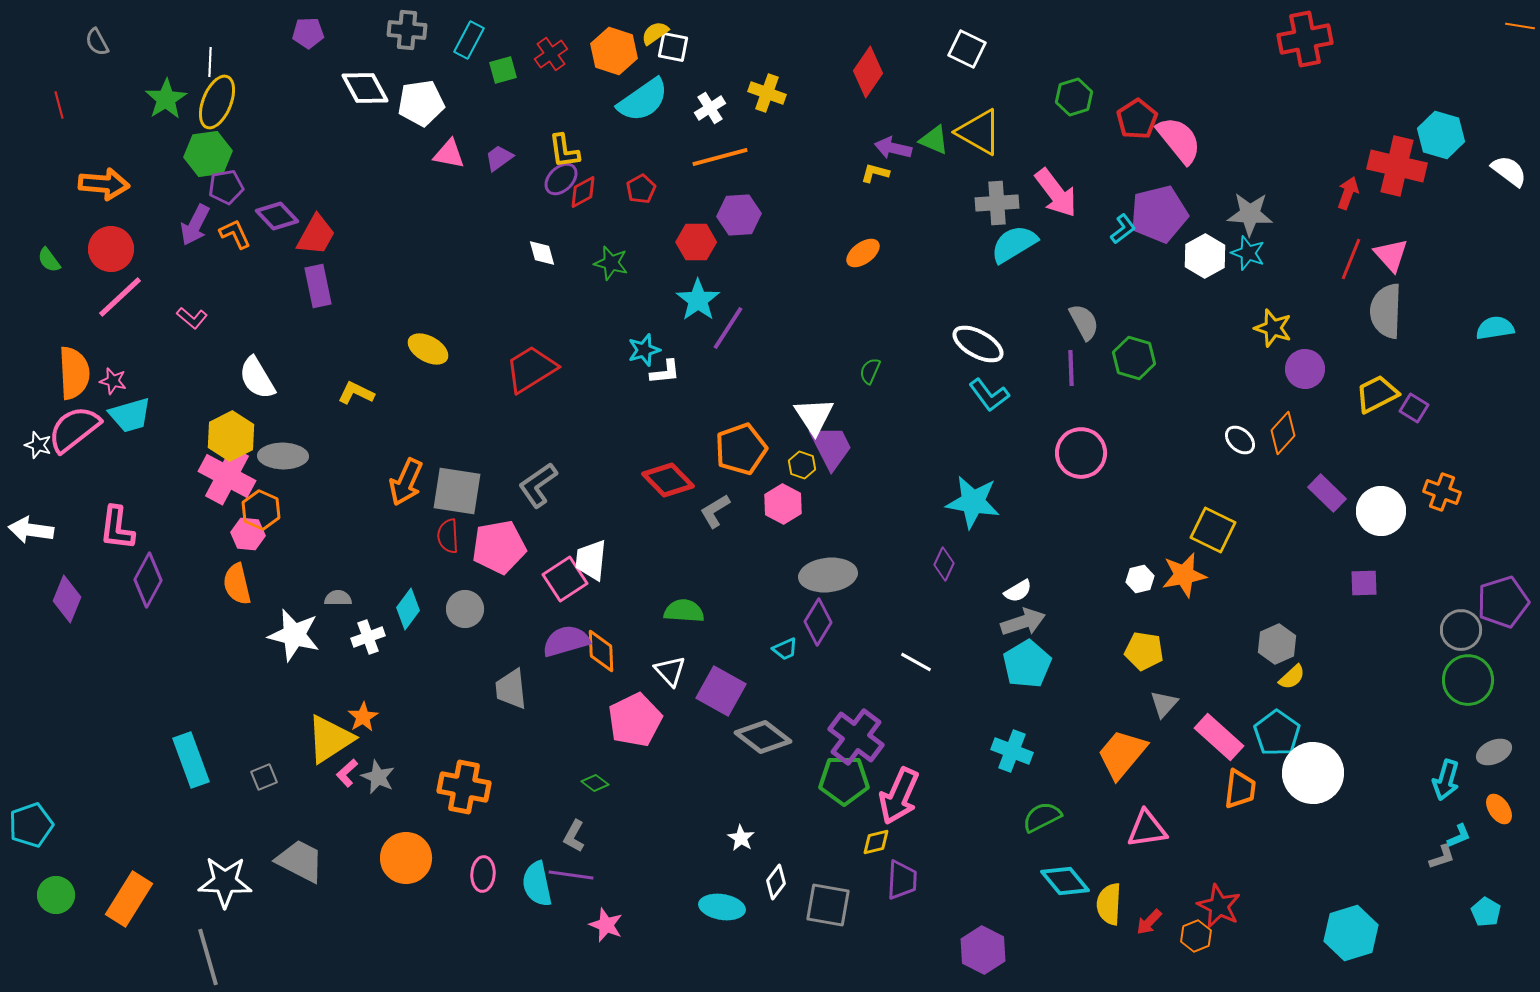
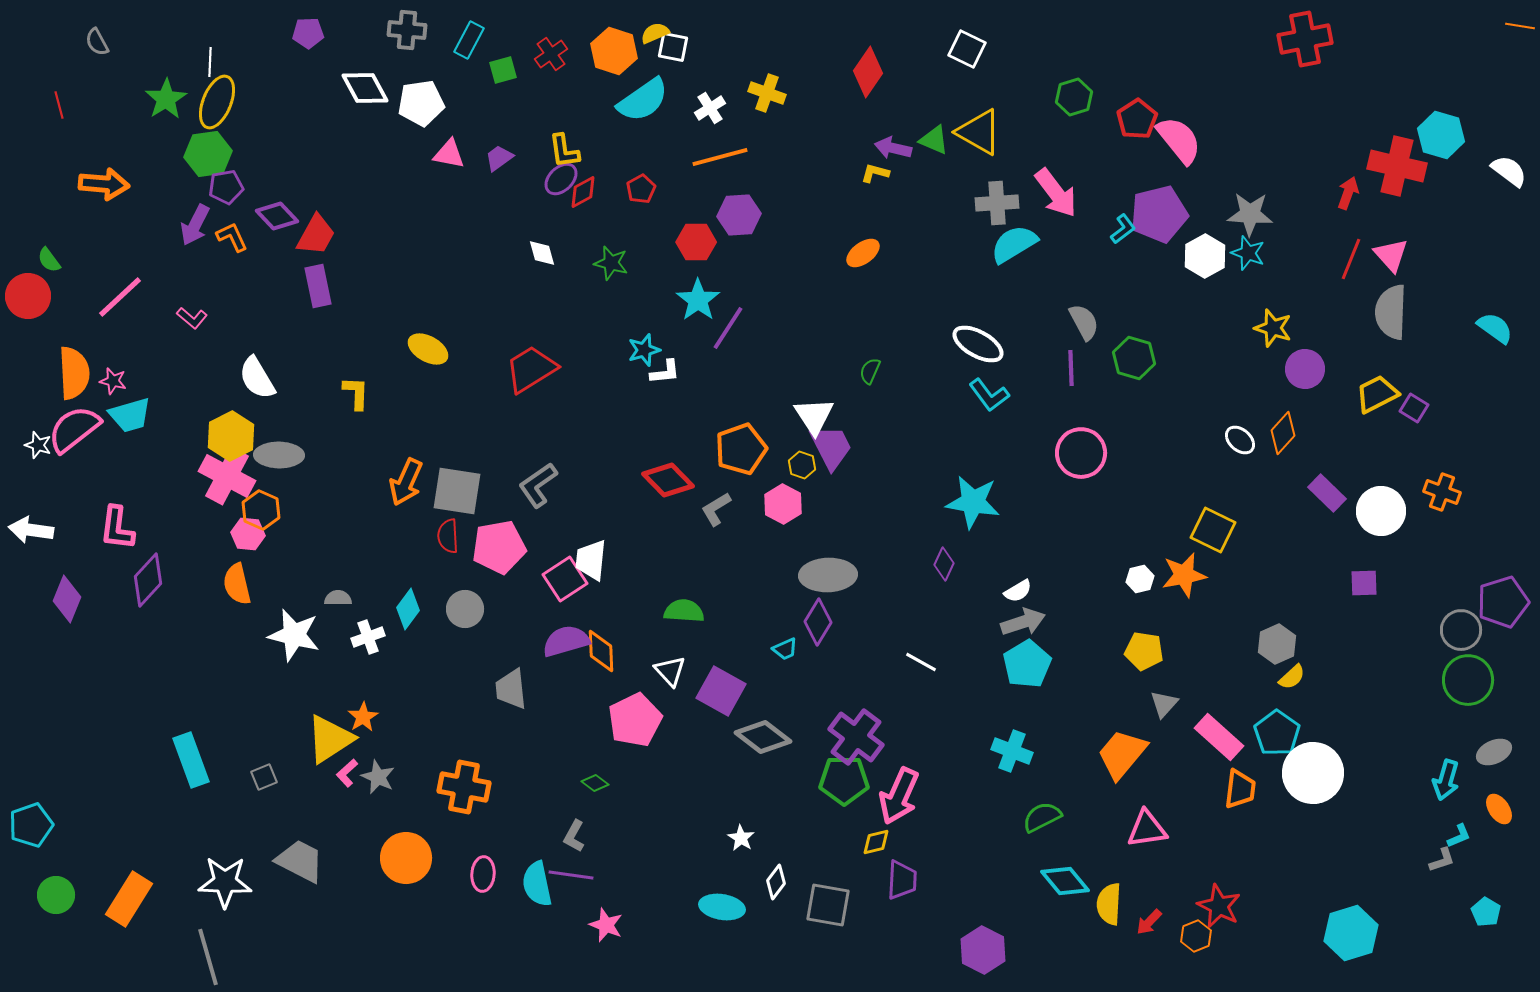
yellow semicircle at (655, 33): rotated 12 degrees clockwise
orange L-shape at (235, 234): moved 3 px left, 3 px down
red circle at (111, 249): moved 83 px left, 47 px down
gray semicircle at (1386, 311): moved 5 px right, 1 px down
cyan semicircle at (1495, 328): rotated 45 degrees clockwise
yellow L-shape at (356, 393): rotated 66 degrees clockwise
gray ellipse at (283, 456): moved 4 px left, 1 px up
gray L-shape at (715, 511): moved 1 px right, 2 px up
gray ellipse at (828, 575): rotated 4 degrees clockwise
purple diamond at (148, 580): rotated 14 degrees clockwise
white line at (916, 662): moved 5 px right
gray L-shape at (1442, 857): moved 3 px down
